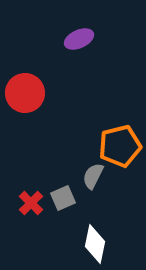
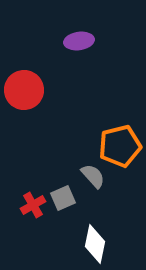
purple ellipse: moved 2 px down; rotated 16 degrees clockwise
red circle: moved 1 px left, 3 px up
gray semicircle: rotated 112 degrees clockwise
red cross: moved 2 px right, 2 px down; rotated 15 degrees clockwise
